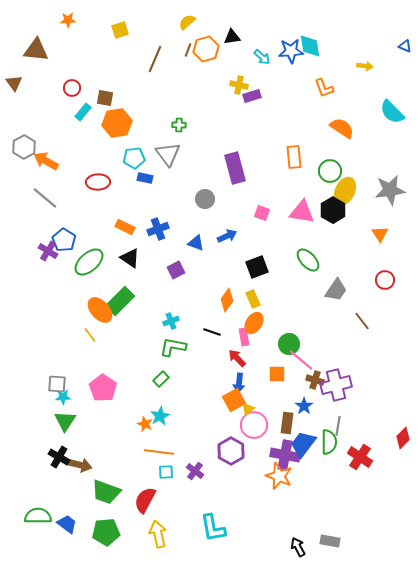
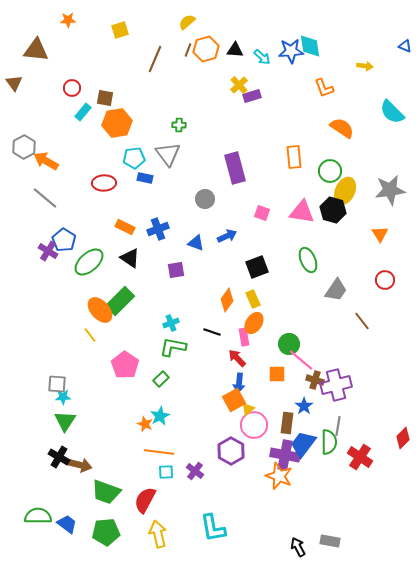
black triangle at (232, 37): moved 3 px right, 13 px down; rotated 12 degrees clockwise
yellow cross at (239, 85): rotated 36 degrees clockwise
red ellipse at (98, 182): moved 6 px right, 1 px down
black hexagon at (333, 210): rotated 15 degrees counterclockwise
green ellipse at (308, 260): rotated 20 degrees clockwise
purple square at (176, 270): rotated 18 degrees clockwise
cyan cross at (171, 321): moved 2 px down
pink pentagon at (103, 388): moved 22 px right, 23 px up
